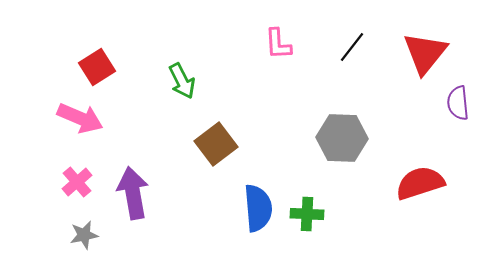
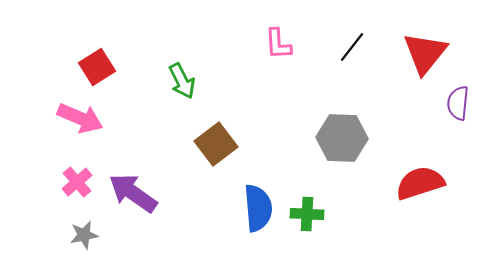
purple semicircle: rotated 12 degrees clockwise
purple arrow: rotated 45 degrees counterclockwise
